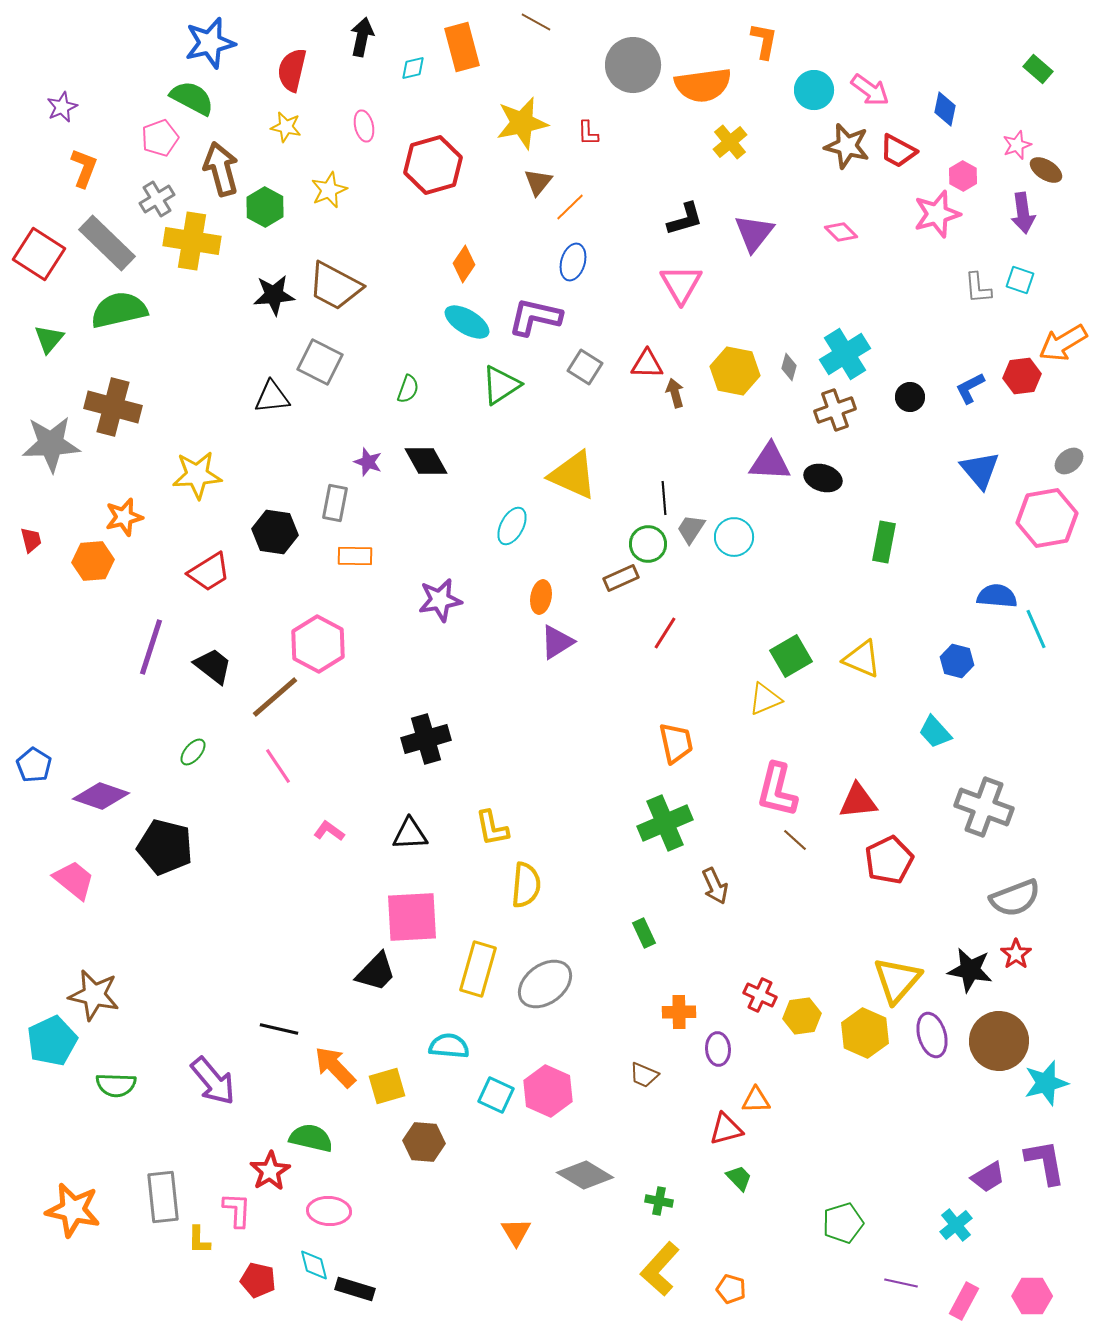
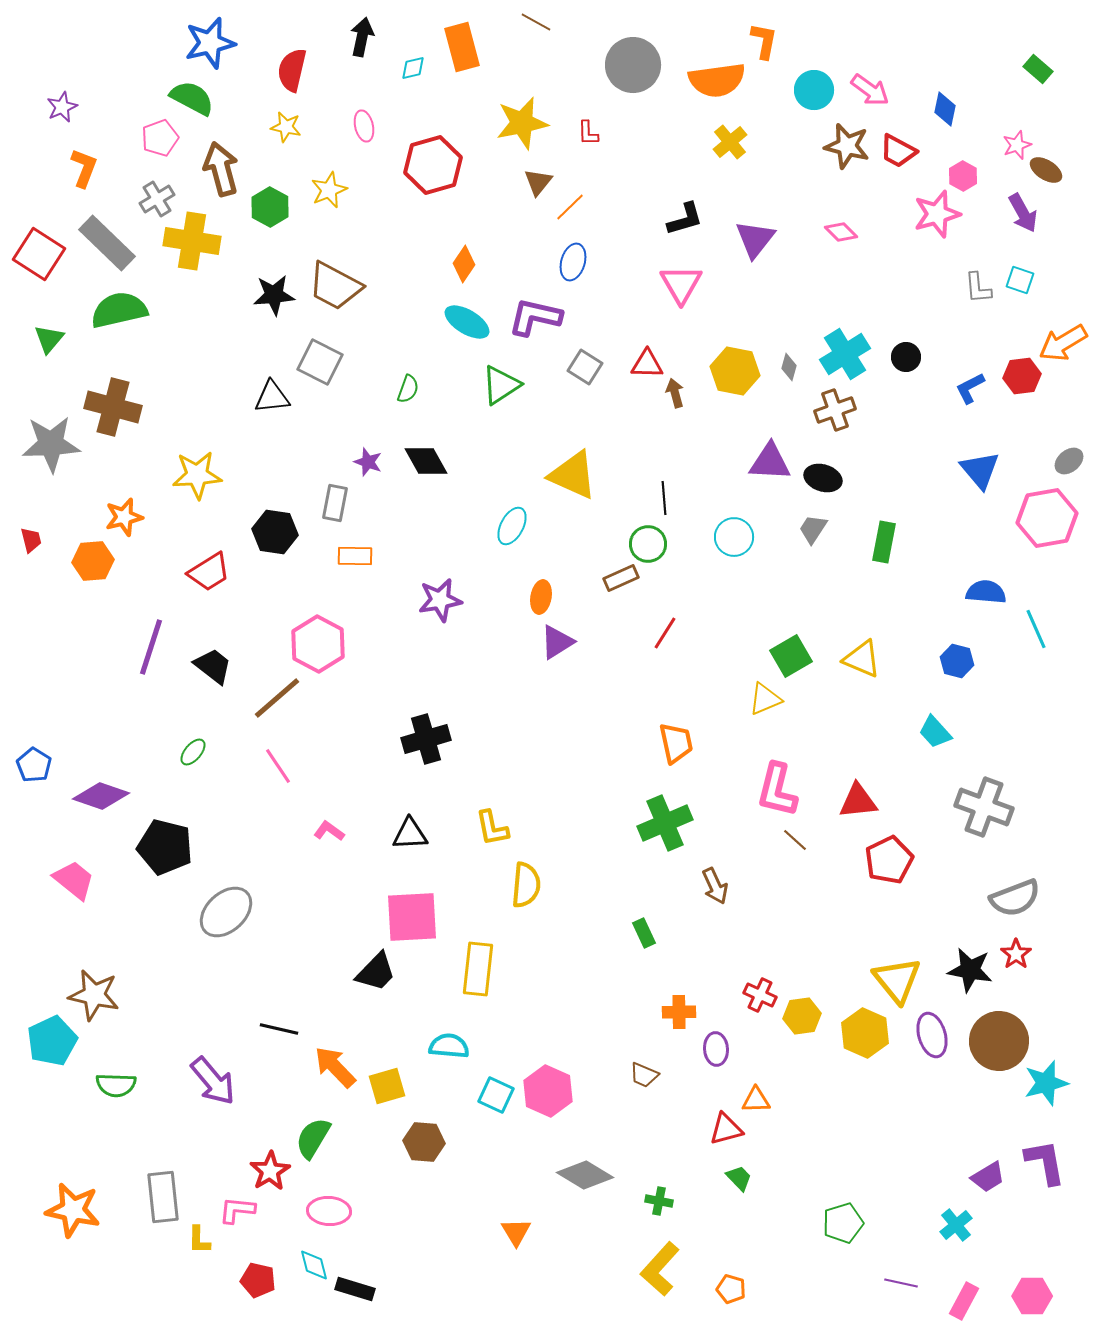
orange semicircle at (703, 85): moved 14 px right, 5 px up
green hexagon at (265, 207): moved 5 px right
purple arrow at (1023, 213): rotated 21 degrees counterclockwise
purple triangle at (754, 233): moved 1 px right, 6 px down
black circle at (910, 397): moved 4 px left, 40 px up
gray trapezoid at (691, 529): moved 122 px right
blue semicircle at (997, 596): moved 11 px left, 4 px up
brown line at (275, 697): moved 2 px right, 1 px down
yellow rectangle at (478, 969): rotated 10 degrees counterclockwise
yellow triangle at (897, 980): rotated 20 degrees counterclockwise
gray ellipse at (545, 984): moved 319 px left, 72 px up; rotated 6 degrees counterclockwise
purple ellipse at (718, 1049): moved 2 px left
green semicircle at (311, 1138): moved 2 px right; rotated 72 degrees counterclockwise
pink L-shape at (237, 1210): rotated 87 degrees counterclockwise
